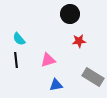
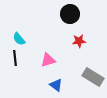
black line: moved 1 px left, 2 px up
blue triangle: rotated 48 degrees clockwise
